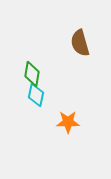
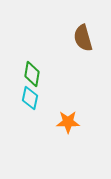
brown semicircle: moved 3 px right, 5 px up
cyan diamond: moved 6 px left, 3 px down
